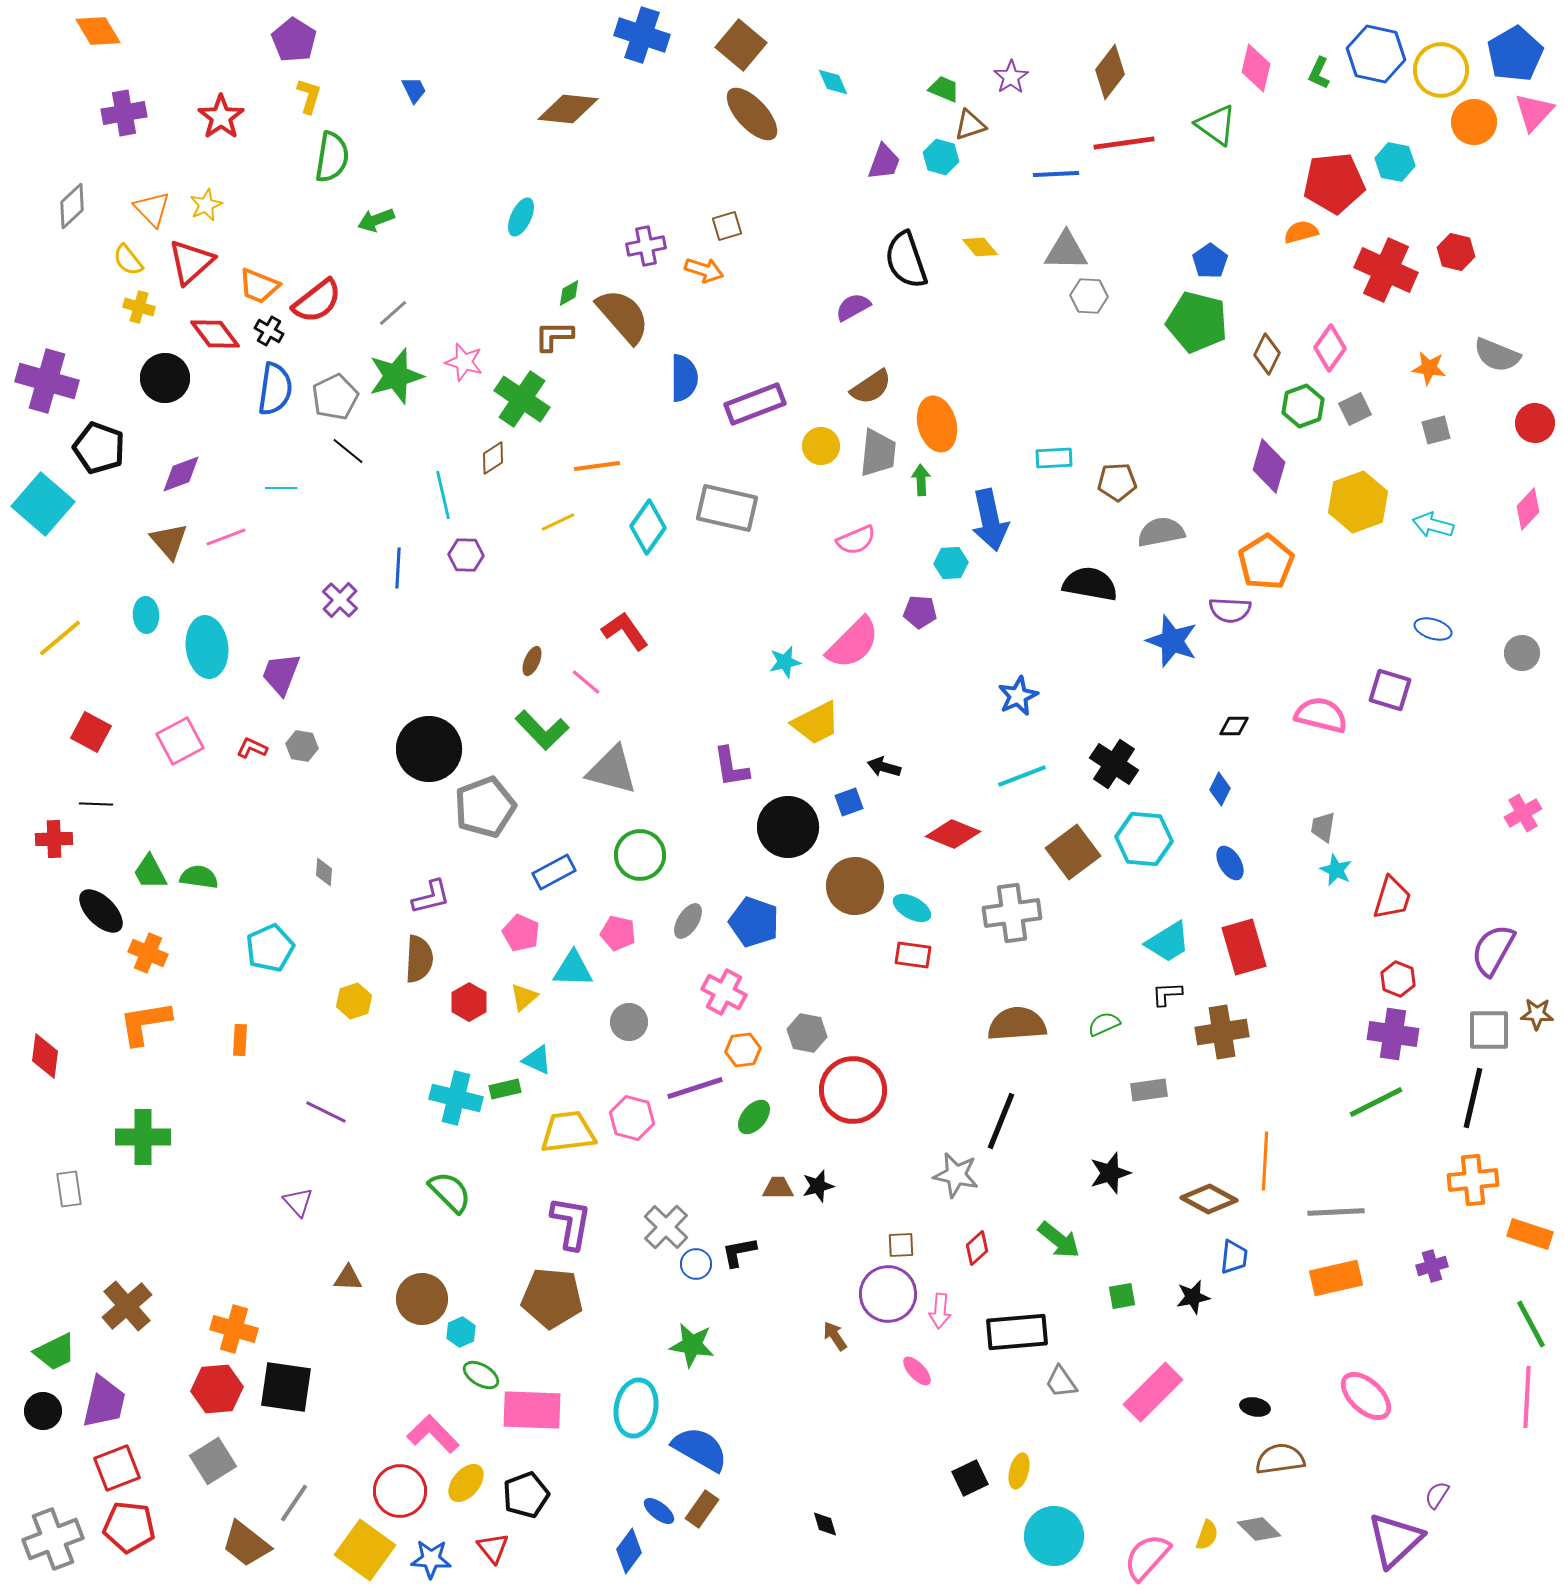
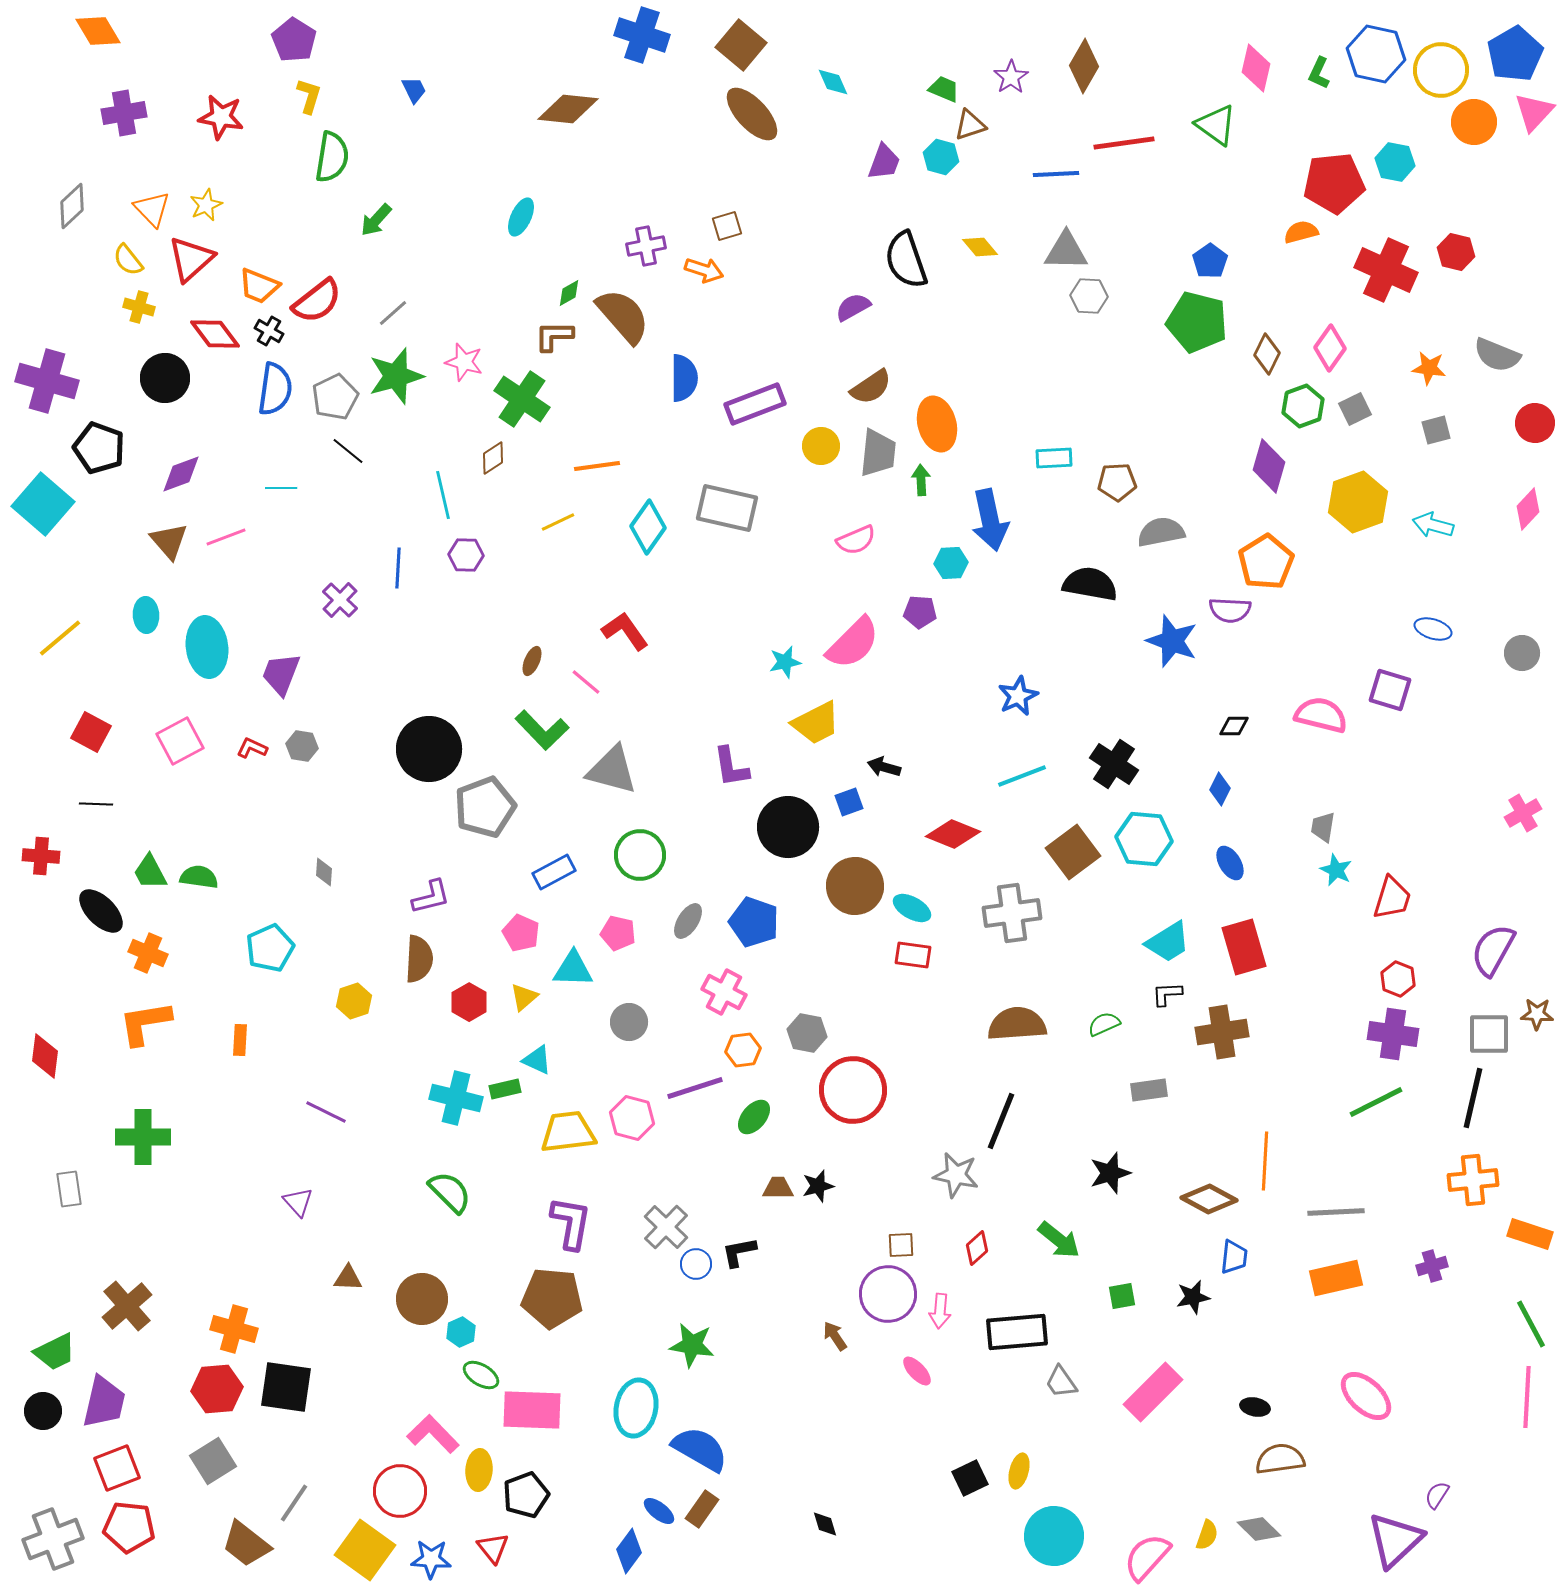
brown diamond at (1110, 72): moved 26 px left, 6 px up; rotated 8 degrees counterclockwise
red star at (221, 117): rotated 27 degrees counterclockwise
green arrow at (376, 220): rotated 27 degrees counterclockwise
red triangle at (191, 262): moved 3 px up
red cross at (54, 839): moved 13 px left, 17 px down; rotated 6 degrees clockwise
gray square at (1489, 1030): moved 4 px down
yellow ellipse at (466, 1483): moved 13 px right, 13 px up; rotated 36 degrees counterclockwise
